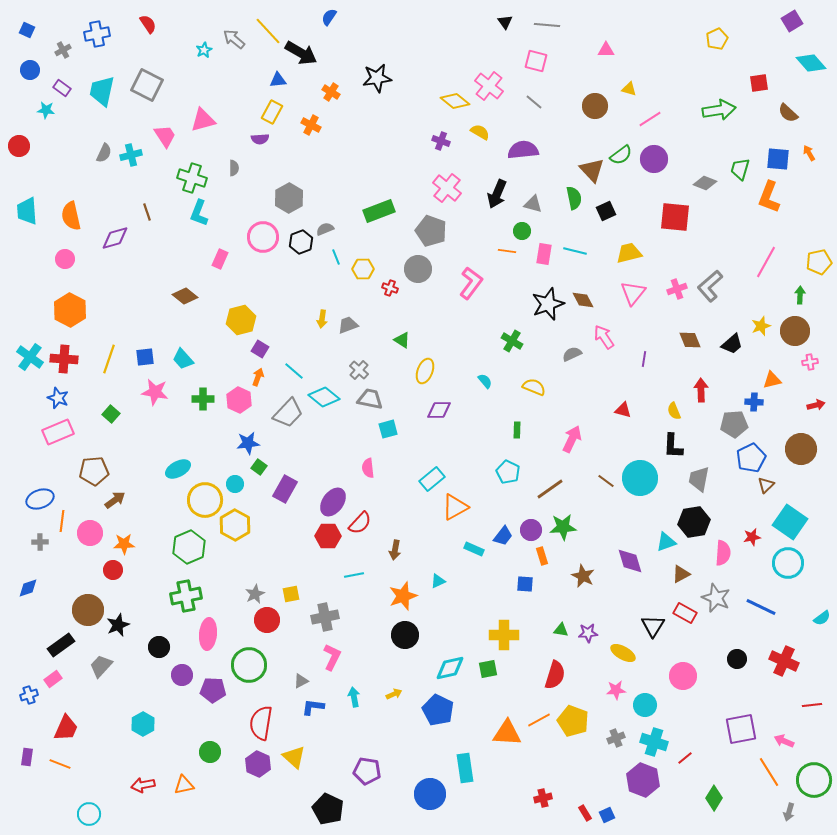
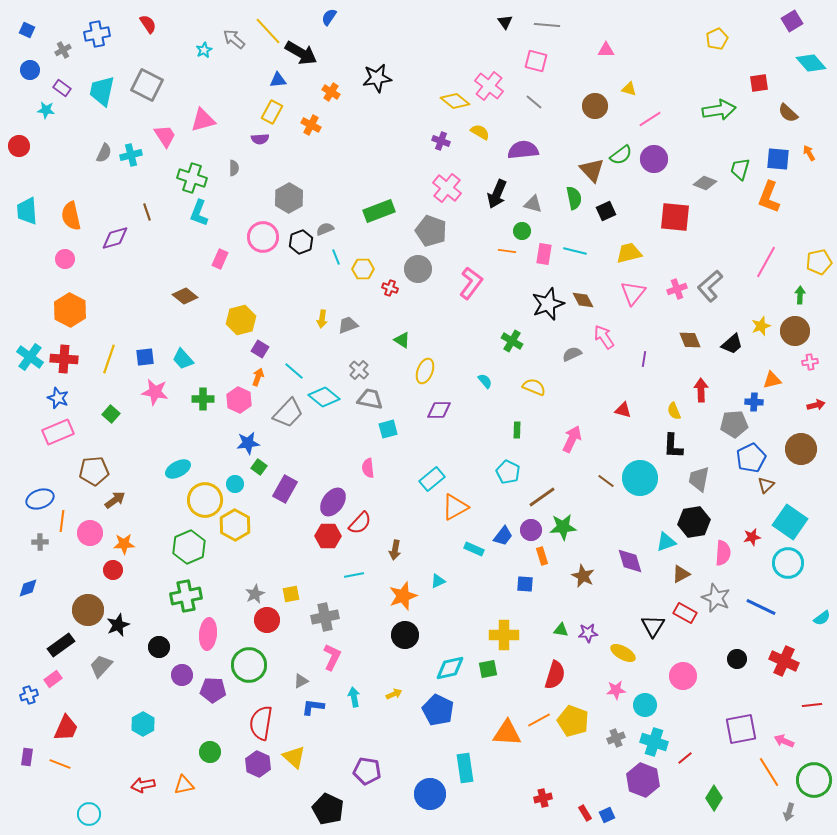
brown line at (550, 489): moved 8 px left, 8 px down
